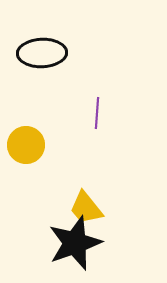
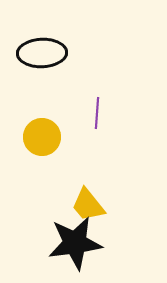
yellow circle: moved 16 px right, 8 px up
yellow trapezoid: moved 2 px right, 3 px up
black star: rotated 12 degrees clockwise
